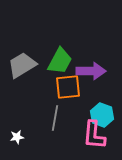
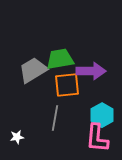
green trapezoid: moved 2 px up; rotated 128 degrees counterclockwise
gray trapezoid: moved 11 px right, 5 px down
orange square: moved 1 px left, 2 px up
cyan hexagon: rotated 10 degrees clockwise
pink L-shape: moved 3 px right, 3 px down
